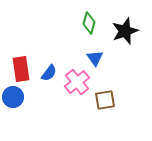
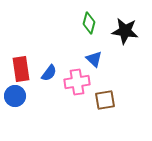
black star: rotated 28 degrees clockwise
blue triangle: moved 1 px left, 1 px down; rotated 12 degrees counterclockwise
pink cross: rotated 30 degrees clockwise
blue circle: moved 2 px right, 1 px up
